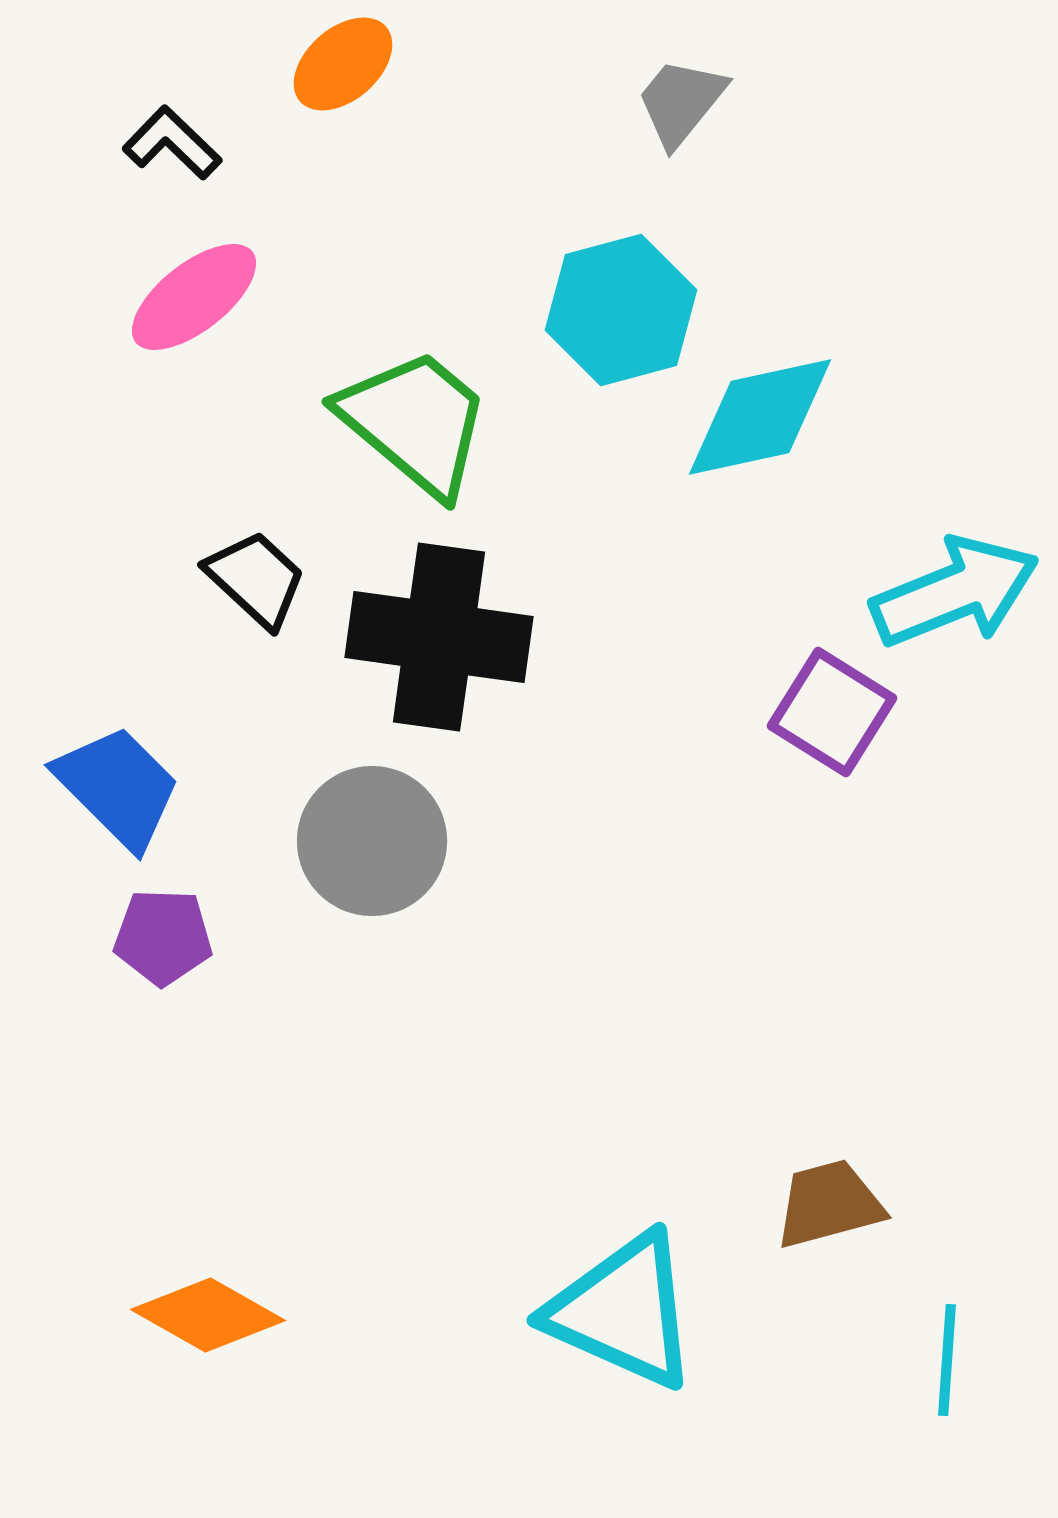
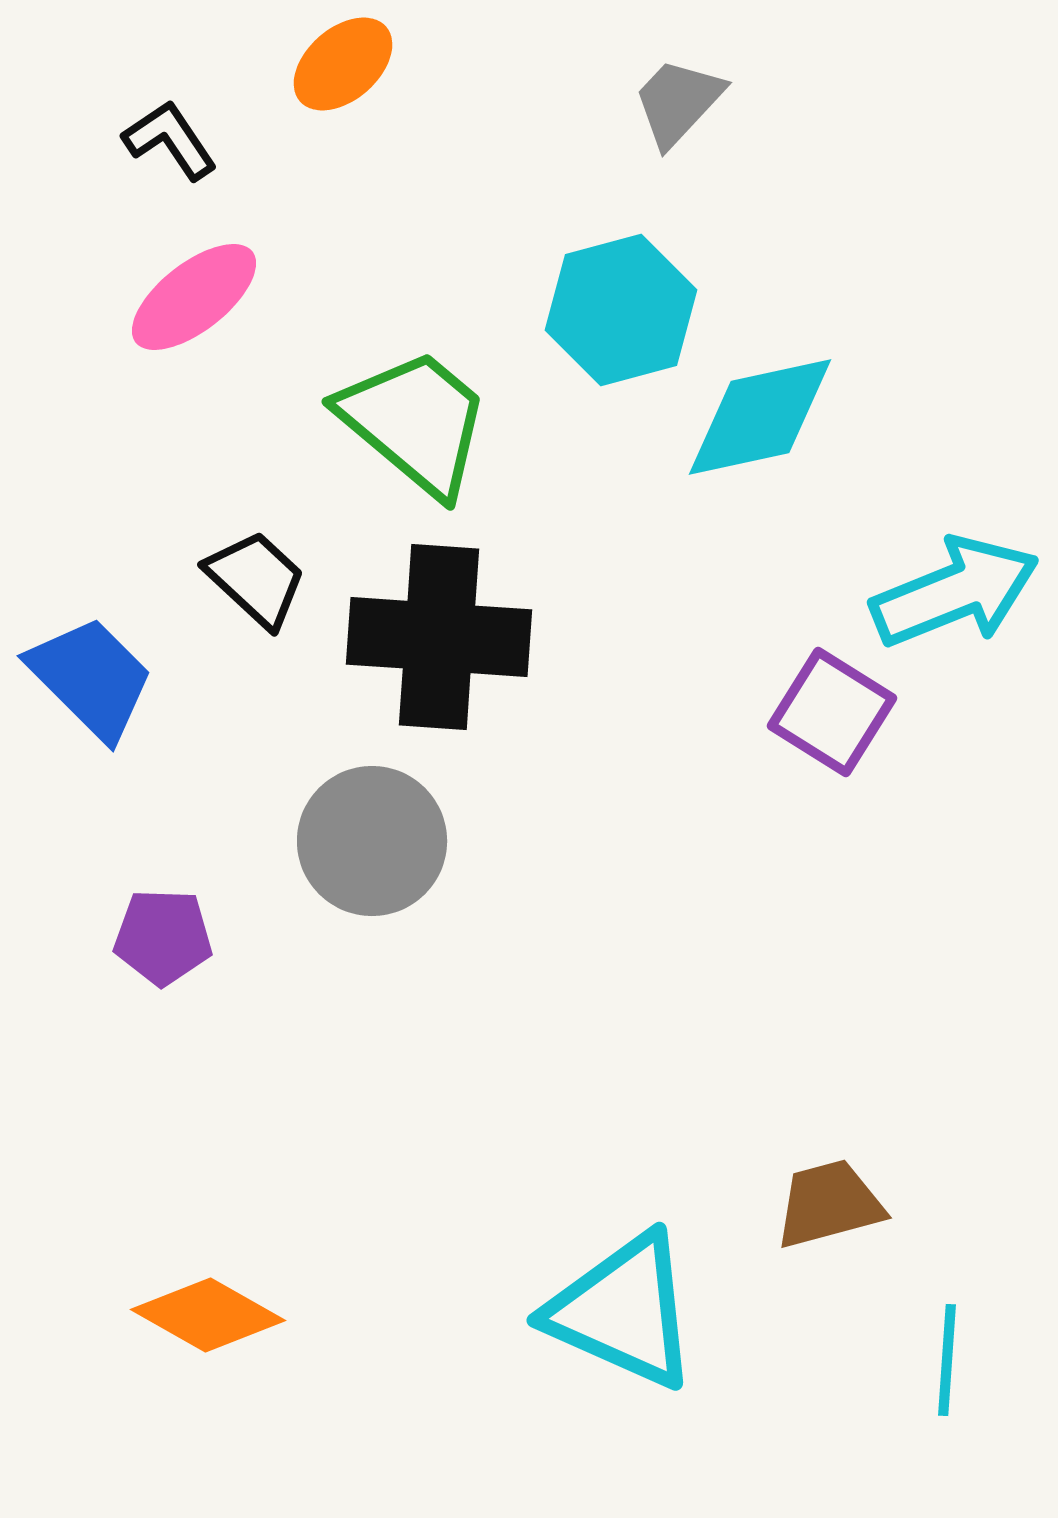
gray trapezoid: moved 3 px left; rotated 4 degrees clockwise
black L-shape: moved 2 px left, 3 px up; rotated 12 degrees clockwise
black cross: rotated 4 degrees counterclockwise
blue trapezoid: moved 27 px left, 109 px up
